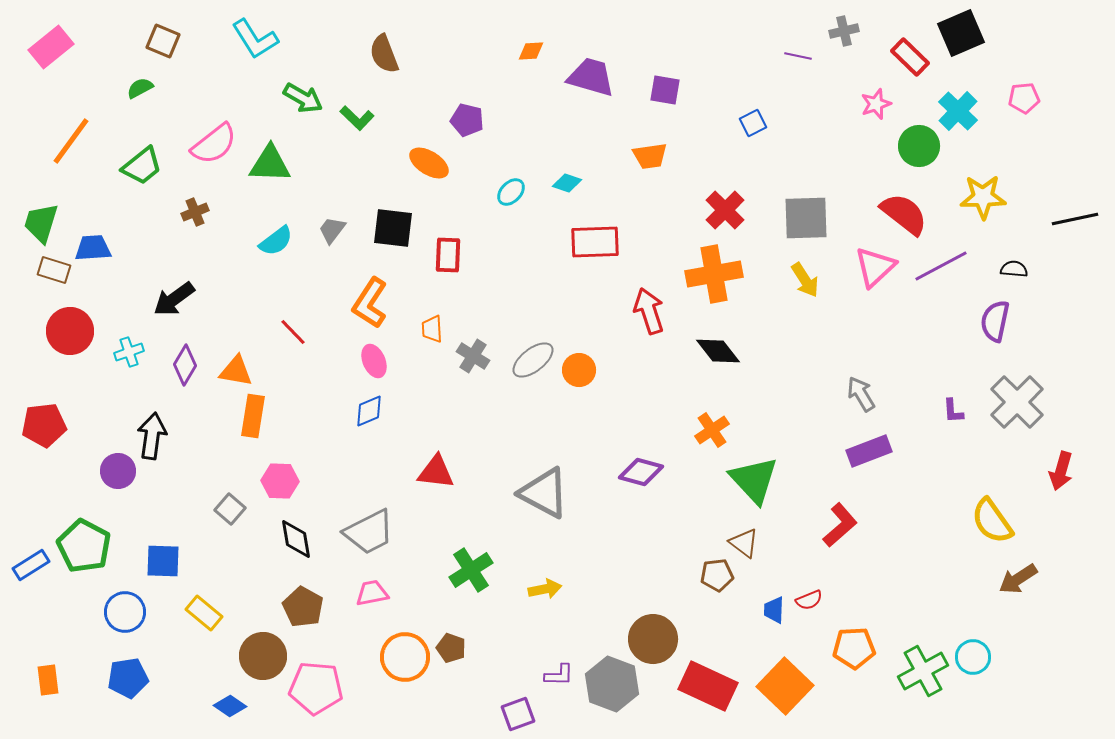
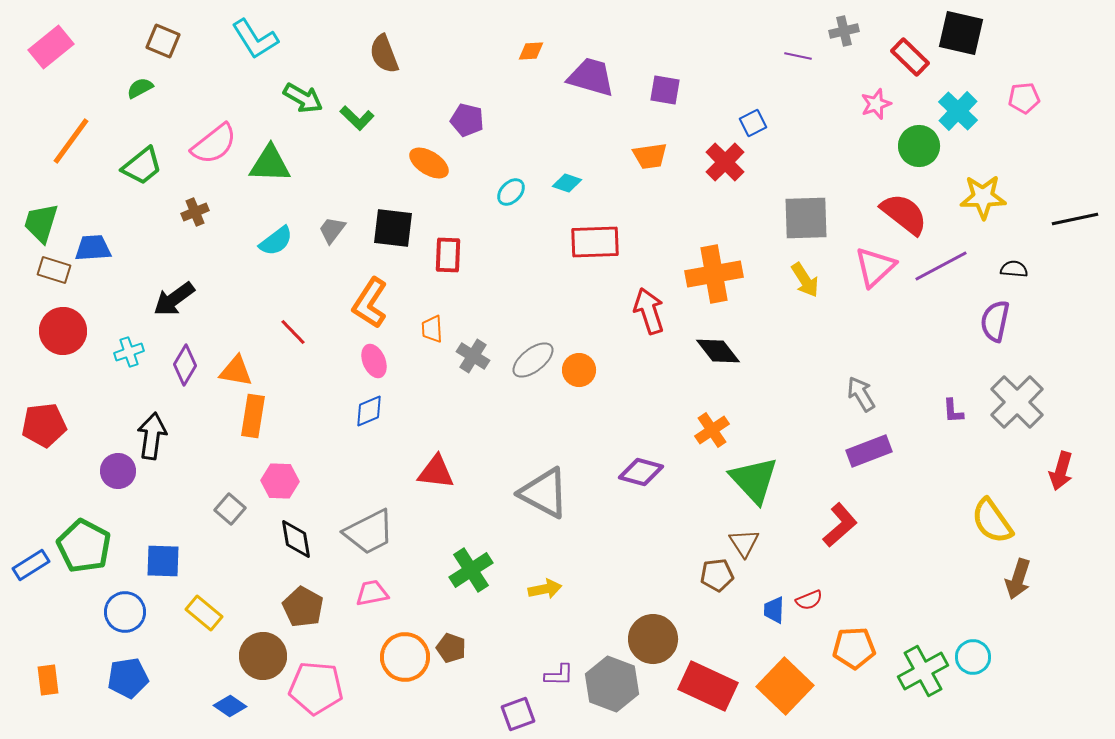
black square at (961, 33): rotated 36 degrees clockwise
red cross at (725, 210): moved 48 px up
red circle at (70, 331): moved 7 px left
brown triangle at (744, 543): rotated 20 degrees clockwise
brown arrow at (1018, 579): rotated 39 degrees counterclockwise
